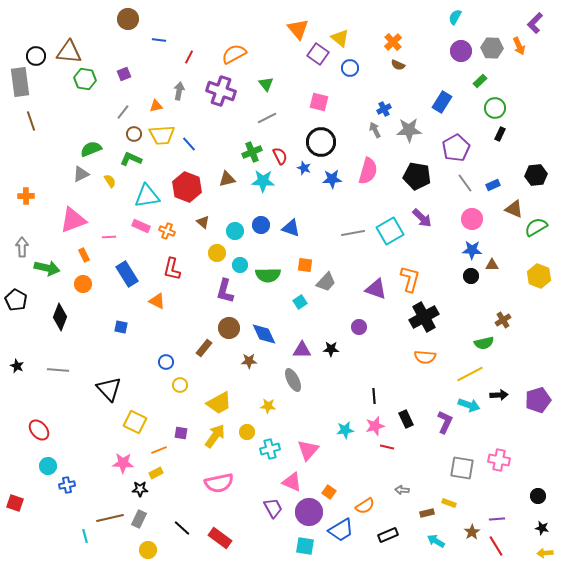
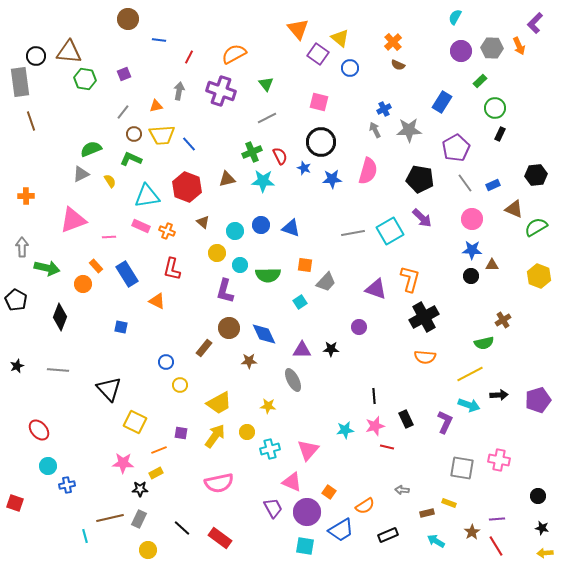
black pentagon at (417, 176): moved 3 px right, 3 px down
orange rectangle at (84, 255): moved 12 px right, 11 px down; rotated 16 degrees counterclockwise
black star at (17, 366): rotated 24 degrees clockwise
purple circle at (309, 512): moved 2 px left
